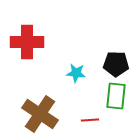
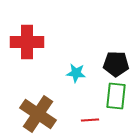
brown cross: moved 2 px left
